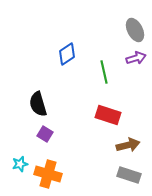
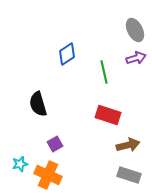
purple square: moved 10 px right, 10 px down; rotated 28 degrees clockwise
orange cross: moved 1 px down; rotated 8 degrees clockwise
